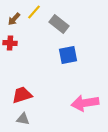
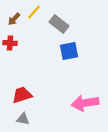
blue square: moved 1 px right, 4 px up
